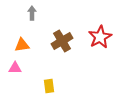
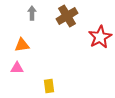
brown cross: moved 5 px right, 25 px up
pink triangle: moved 2 px right
